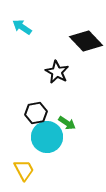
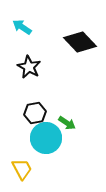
black diamond: moved 6 px left, 1 px down
black star: moved 28 px left, 5 px up
black hexagon: moved 1 px left
cyan circle: moved 1 px left, 1 px down
yellow trapezoid: moved 2 px left, 1 px up
